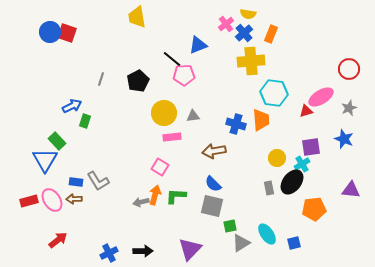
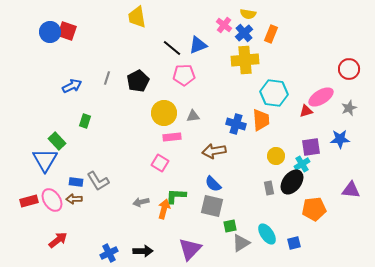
pink cross at (226, 24): moved 2 px left, 1 px down; rotated 14 degrees counterclockwise
red square at (67, 33): moved 2 px up
black line at (172, 59): moved 11 px up
yellow cross at (251, 61): moved 6 px left, 1 px up
gray line at (101, 79): moved 6 px right, 1 px up
blue arrow at (72, 106): moved 20 px up
blue star at (344, 139): moved 4 px left; rotated 24 degrees counterclockwise
yellow circle at (277, 158): moved 1 px left, 2 px up
pink square at (160, 167): moved 4 px up
orange arrow at (155, 195): moved 9 px right, 14 px down
